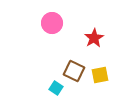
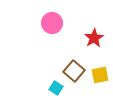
brown square: rotated 15 degrees clockwise
